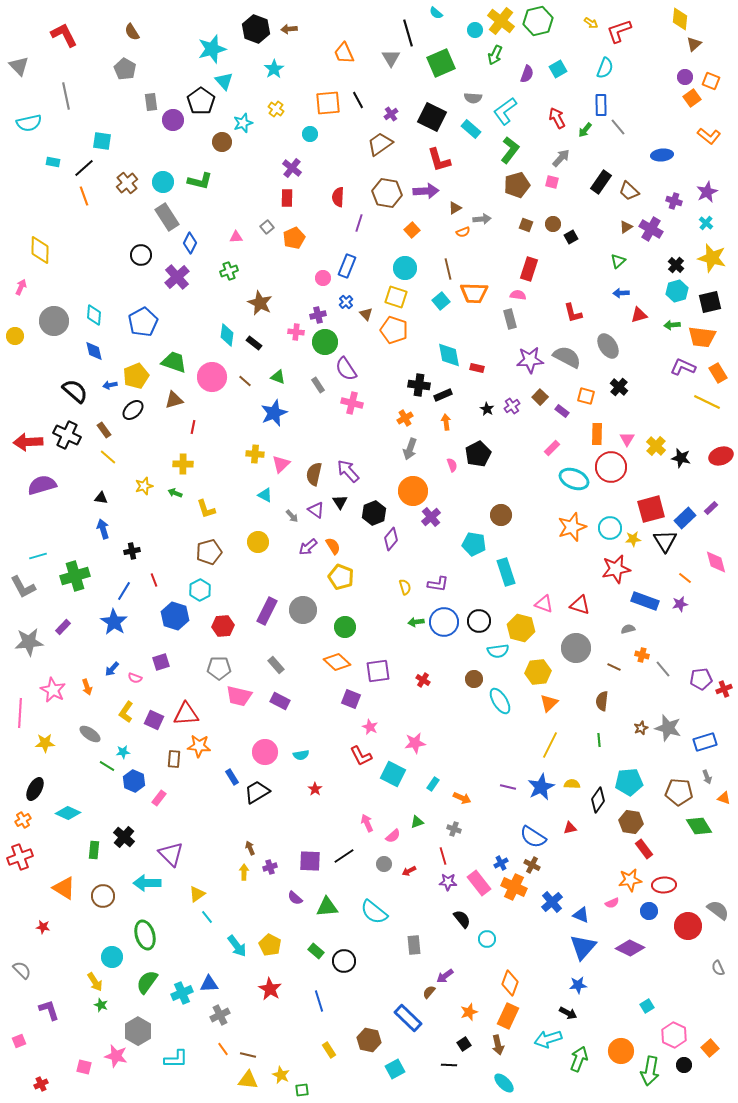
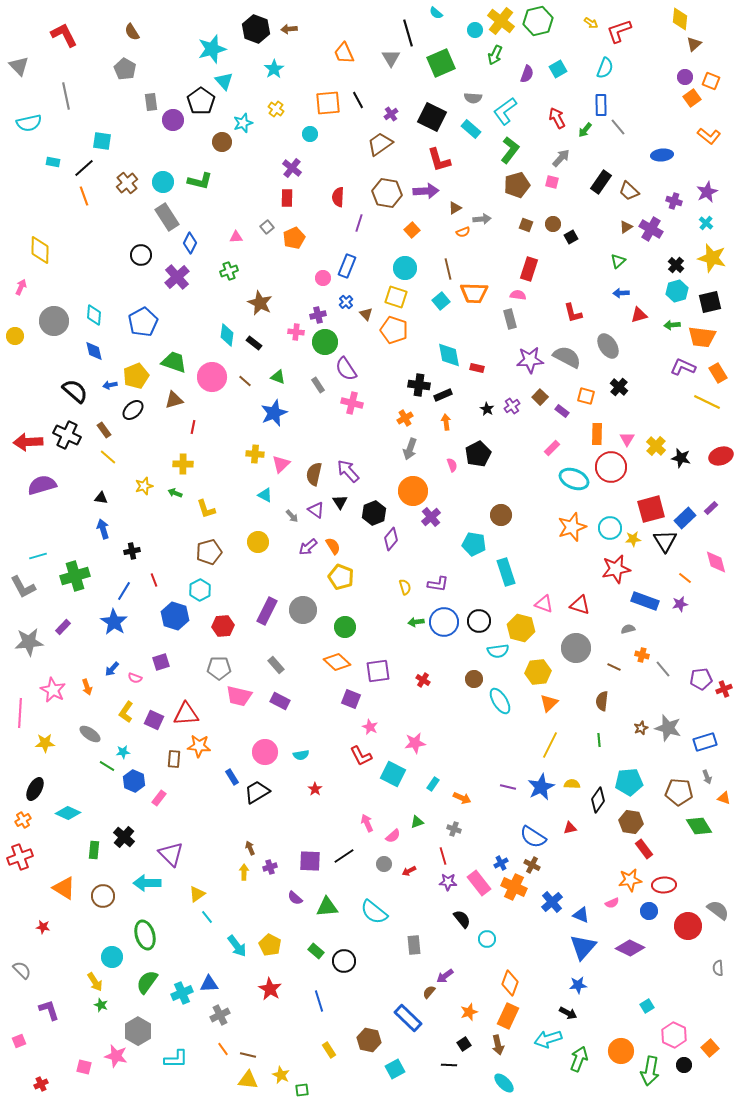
gray semicircle at (718, 968): rotated 21 degrees clockwise
